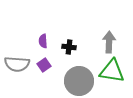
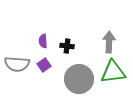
black cross: moved 2 px left, 1 px up
green triangle: moved 1 px right, 1 px down; rotated 16 degrees counterclockwise
gray circle: moved 2 px up
